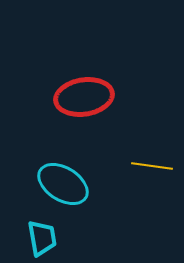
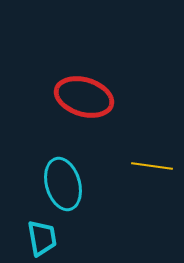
red ellipse: rotated 26 degrees clockwise
cyan ellipse: rotated 42 degrees clockwise
